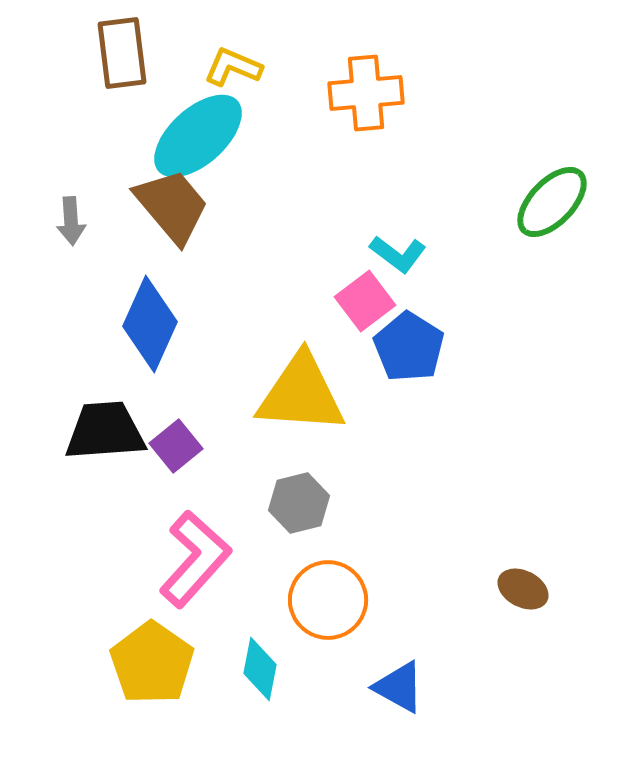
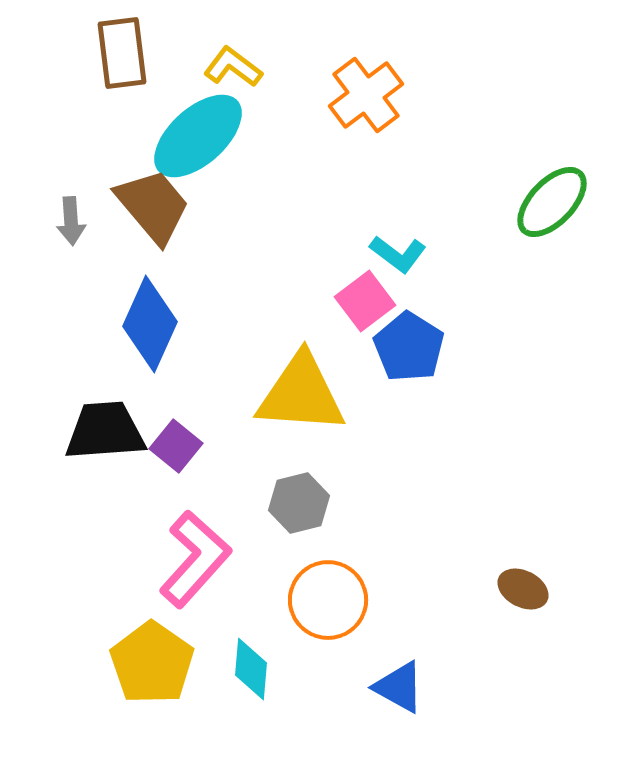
yellow L-shape: rotated 14 degrees clockwise
orange cross: moved 2 px down; rotated 32 degrees counterclockwise
brown trapezoid: moved 19 px left
purple square: rotated 12 degrees counterclockwise
cyan diamond: moved 9 px left; rotated 6 degrees counterclockwise
